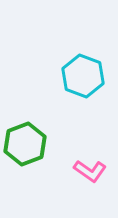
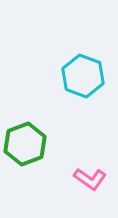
pink L-shape: moved 8 px down
